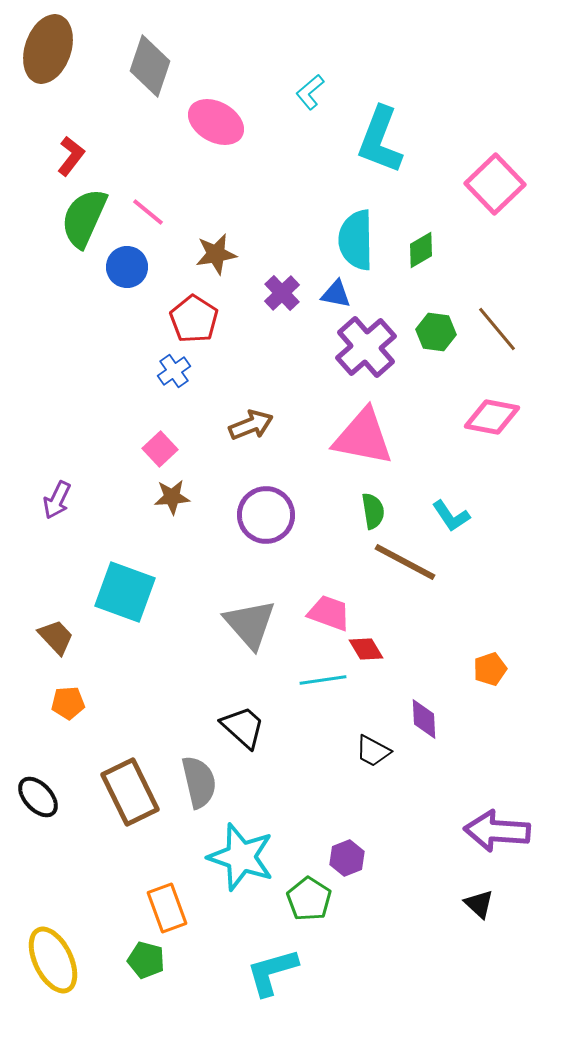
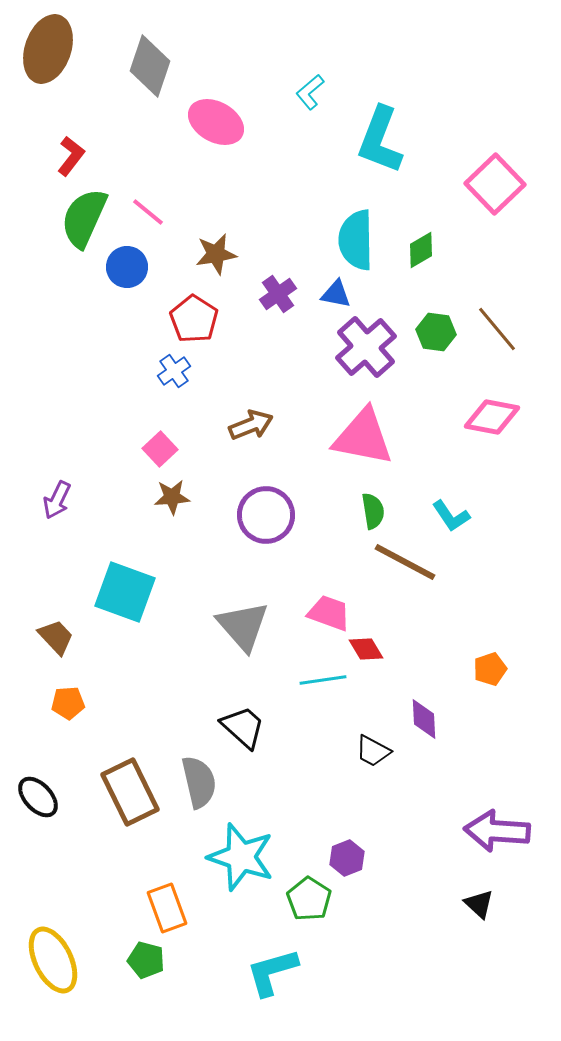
purple cross at (282, 293): moved 4 px left, 1 px down; rotated 9 degrees clockwise
gray triangle at (250, 624): moved 7 px left, 2 px down
